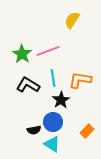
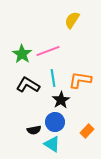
blue circle: moved 2 px right
